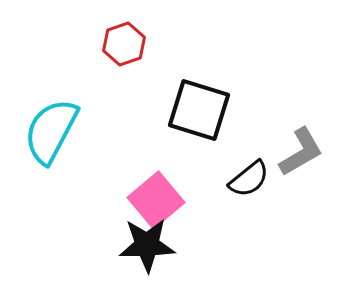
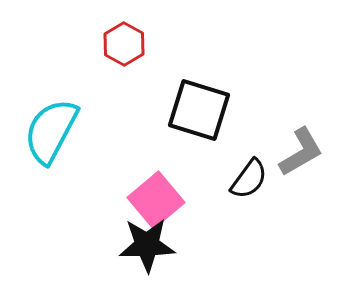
red hexagon: rotated 12 degrees counterclockwise
black semicircle: rotated 15 degrees counterclockwise
